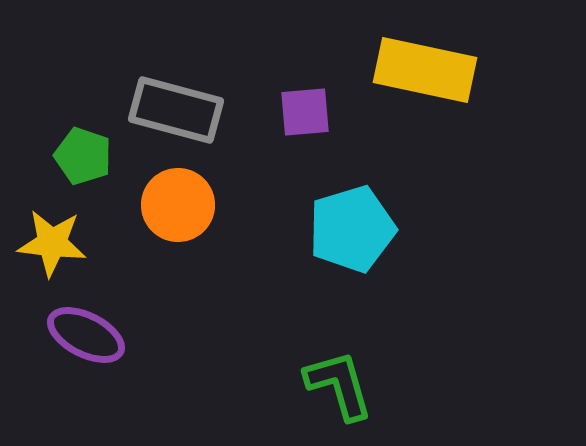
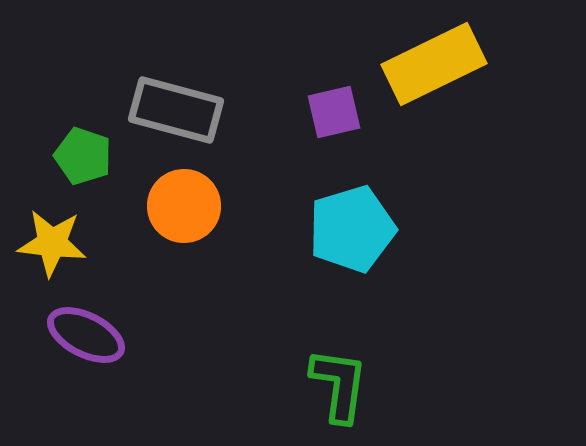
yellow rectangle: moved 9 px right, 6 px up; rotated 38 degrees counterclockwise
purple square: moved 29 px right; rotated 8 degrees counterclockwise
orange circle: moved 6 px right, 1 px down
green L-shape: rotated 24 degrees clockwise
